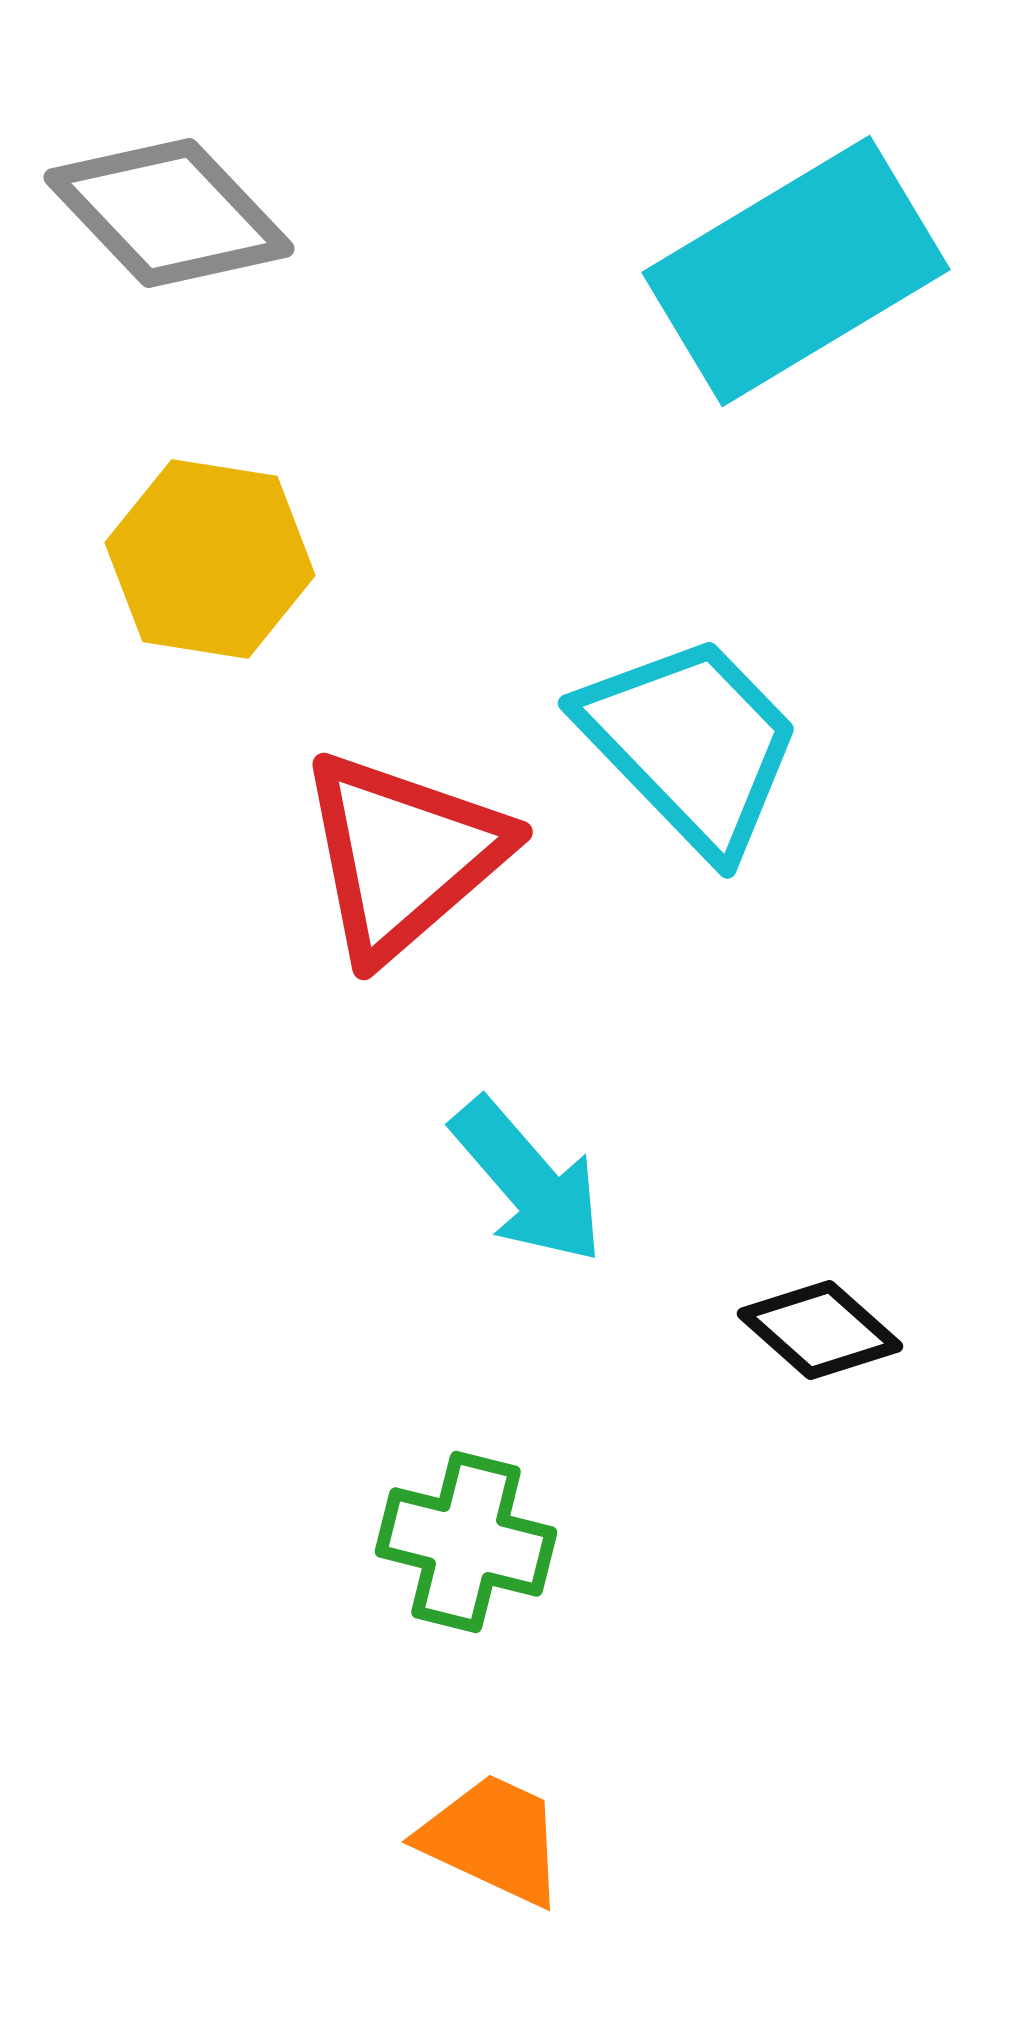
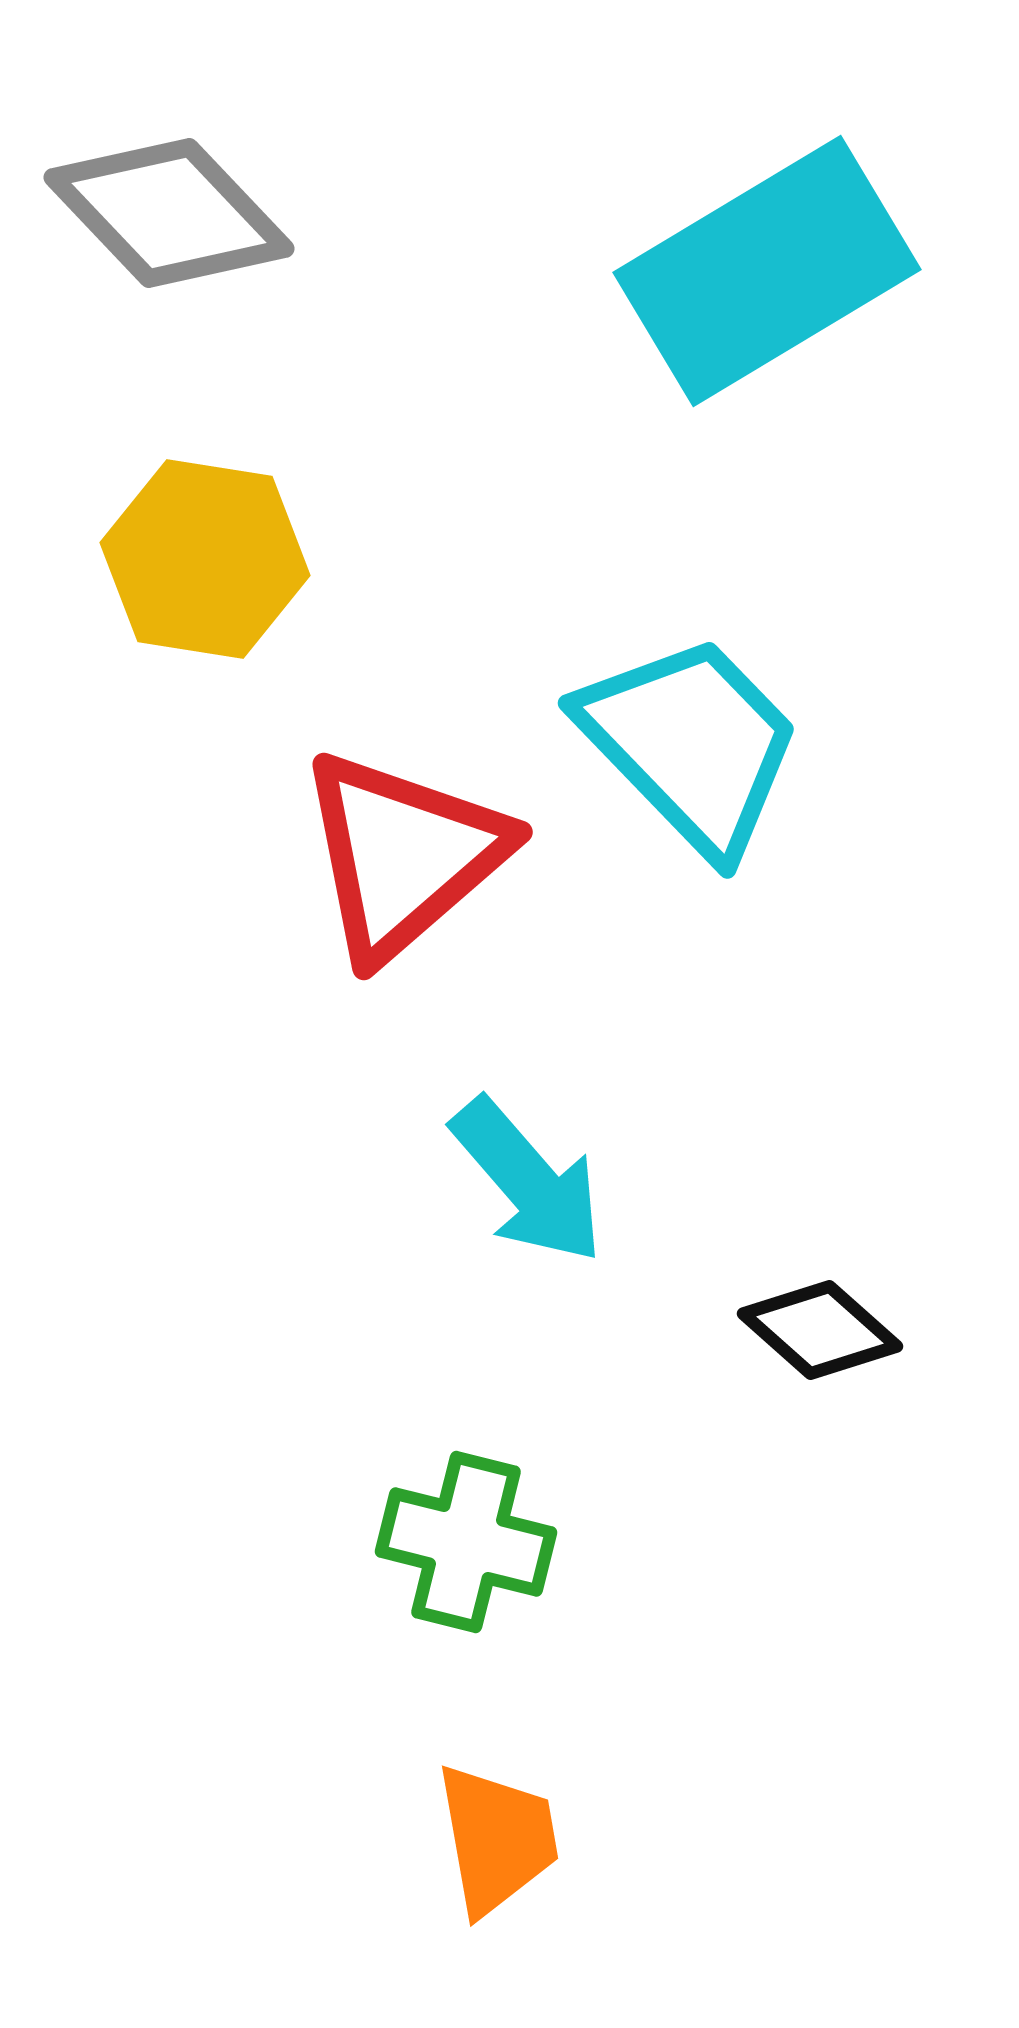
cyan rectangle: moved 29 px left
yellow hexagon: moved 5 px left
orange trapezoid: moved 4 px right; rotated 55 degrees clockwise
